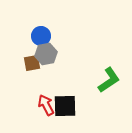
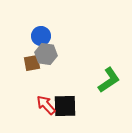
gray hexagon: rotated 20 degrees clockwise
red arrow: rotated 15 degrees counterclockwise
